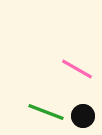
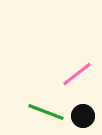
pink line: moved 5 px down; rotated 68 degrees counterclockwise
